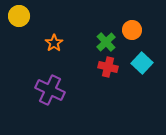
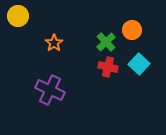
yellow circle: moved 1 px left
cyan square: moved 3 px left, 1 px down
